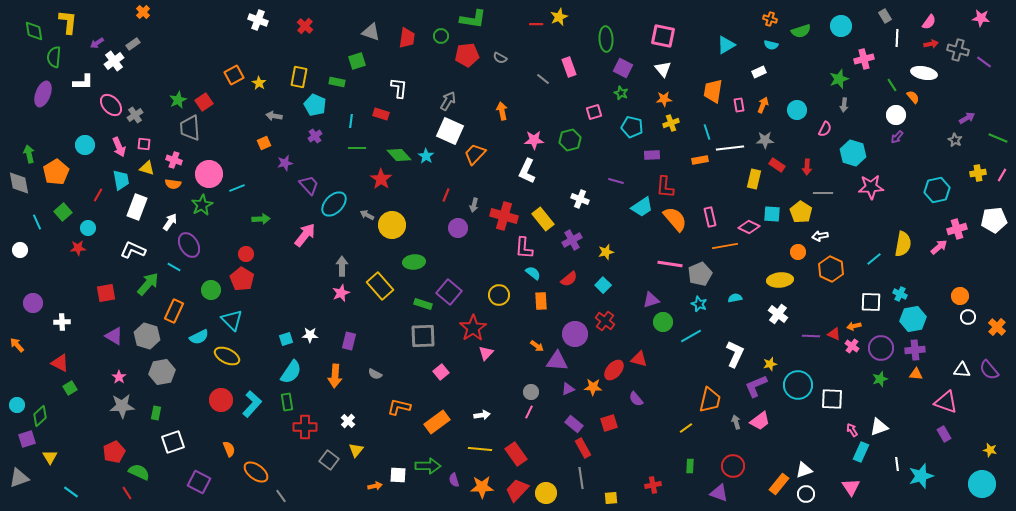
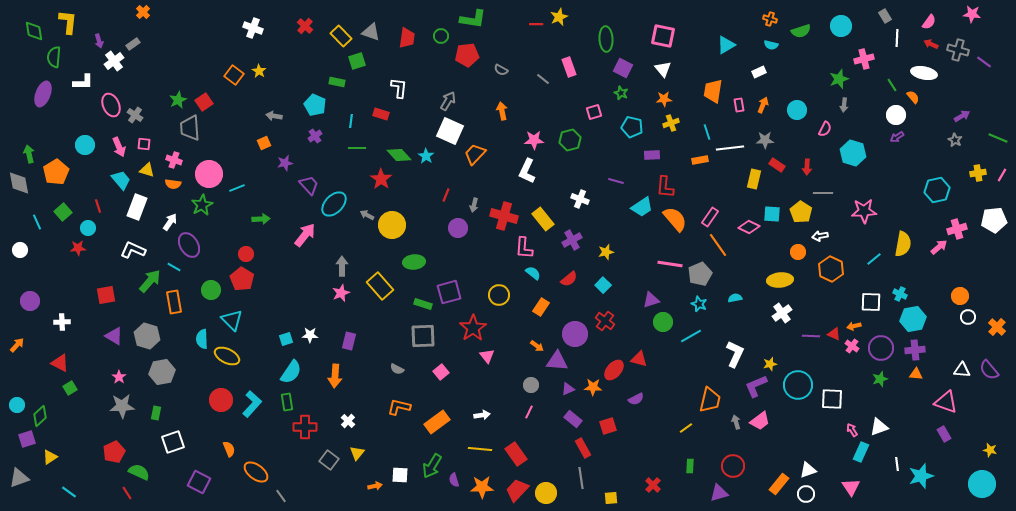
pink star at (981, 18): moved 9 px left, 4 px up
white cross at (258, 20): moved 5 px left, 8 px down
purple arrow at (97, 43): moved 2 px right, 2 px up; rotated 72 degrees counterclockwise
red arrow at (931, 44): rotated 144 degrees counterclockwise
gray semicircle at (500, 58): moved 1 px right, 12 px down
orange square at (234, 75): rotated 24 degrees counterclockwise
yellow rectangle at (299, 77): moved 42 px right, 41 px up; rotated 55 degrees counterclockwise
yellow star at (259, 83): moved 12 px up
pink ellipse at (111, 105): rotated 20 degrees clockwise
gray cross at (135, 115): rotated 21 degrees counterclockwise
purple arrow at (967, 118): moved 5 px left, 2 px up
purple arrow at (897, 137): rotated 16 degrees clockwise
yellow triangle at (147, 168): moved 2 px down
cyan trapezoid at (121, 180): rotated 30 degrees counterclockwise
pink star at (871, 187): moved 7 px left, 24 px down
red line at (98, 195): moved 11 px down; rotated 48 degrees counterclockwise
pink rectangle at (710, 217): rotated 48 degrees clockwise
orange line at (725, 246): moved 7 px left, 1 px up; rotated 65 degrees clockwise
green arrow at (148, 284): moved 2 px right, 3 px up
purple square at (449, 292): rotated 35 degrees clockwise
red square at (106, 293): moved 2 px down
orange rectangle at (541, 301): moved 6 px down; rotated 36 degrees clockwise
purple circle at (33, 303): moved 3 px left, 2 px up
orange rectangle at (174, 311): moved 9 px up; rotated 35 degrees counterclockwise
white cross at (778, 314): moved 4 px right, 1 px up; rotated 18 degrees clockwise
cyan semicircle at (199, 337): moved 3 px right, 2 px down; rotated 114 degrees clockwise
orange arrow at (17, 345): rotated 84 degrees clockwise
pink triangle at (486, 353): moved 1 px right, 3 px down; rotated 21 degrees counterclockwise
gray semicircle at (375, 374): moved 22 px right, 5 px up
gray circle at (531, 392): moved 7 px up
purple semicircle at (636, 399): rotated 77 degrees counterclockwise
red square at (609, 423): moved 1 px left, 3 px down
purple rectangle at (574, 424): moved 1 px left, 5 px up
yellow triangle at (356, 450): moved 1 px right, 3 px down
yellow triangle at (50, 457): rotated 28 degrees clockwise
green arrow at (428, 466): moved 4 px right; rotated 120 degrees clockwise
white triangle at (804, 470): moved 4 px right
white square at (398, 475): moved 2 px right
red cross at (653, 485): rotated 35 degrees counterclockwise
cyan line at (71, 492): moved 2 px left
purple triangle at (719, 493): rotated 36 degrees counterclockwise
